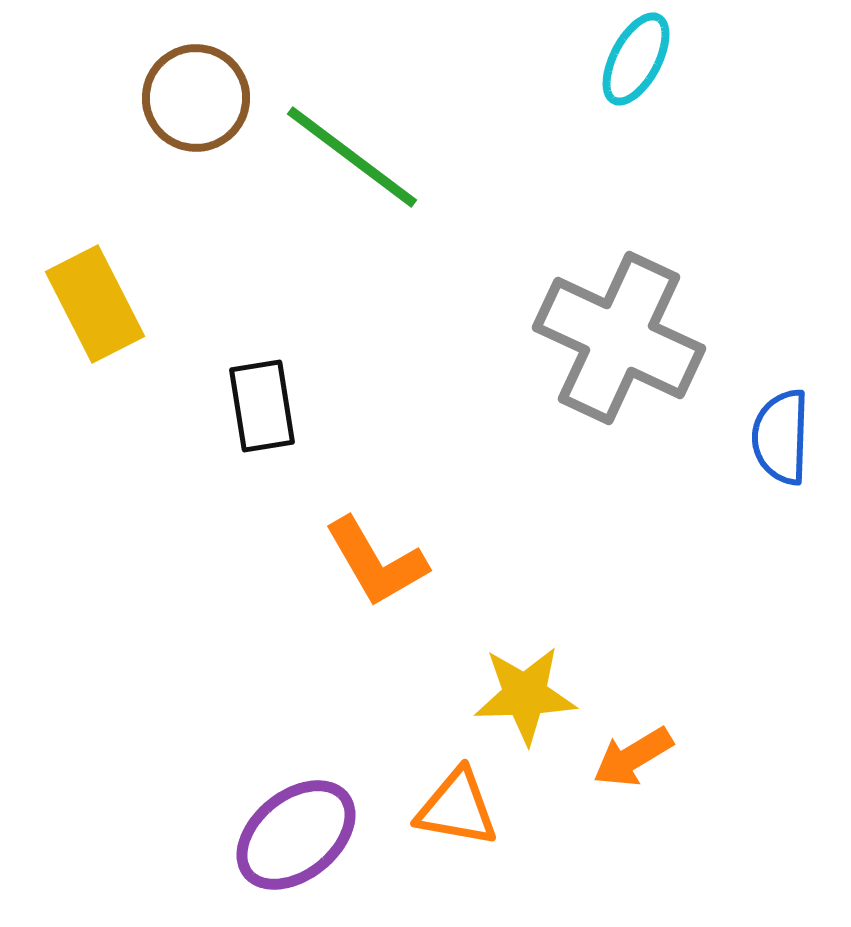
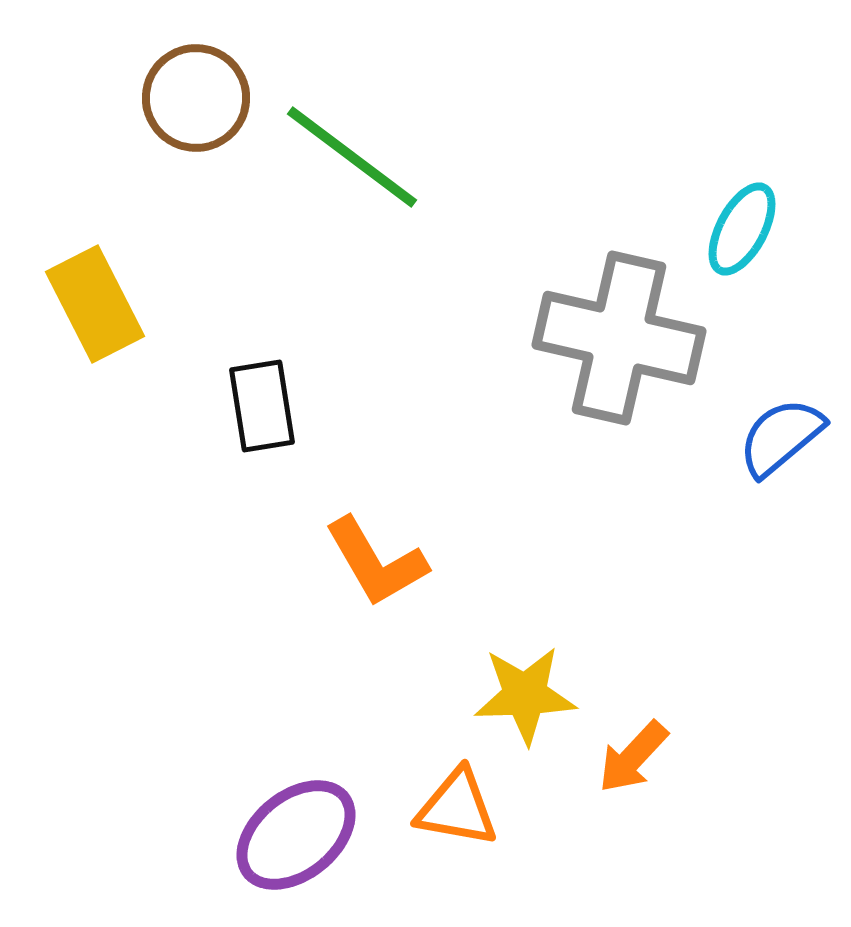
cyan ellipse: moved 106 px right, 170 px down
gray cross: rotated 12 degrees counterclockwise
blue semicircle: rotated 48 degrees clockwise
orange arrow: rotated 16 degrees counterclockwise
